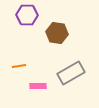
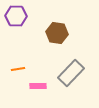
purple hexagon: moved 11 px left, 1 px down
orange line: moved 1 px left, 3 px down
gray rectangle: rotated 16 degrees counterclockwise
